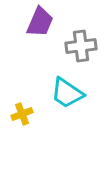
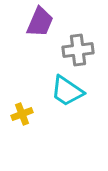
gray cross: moved 3 px left, 4 px down
cyan trapezoid: moved 2 px up
